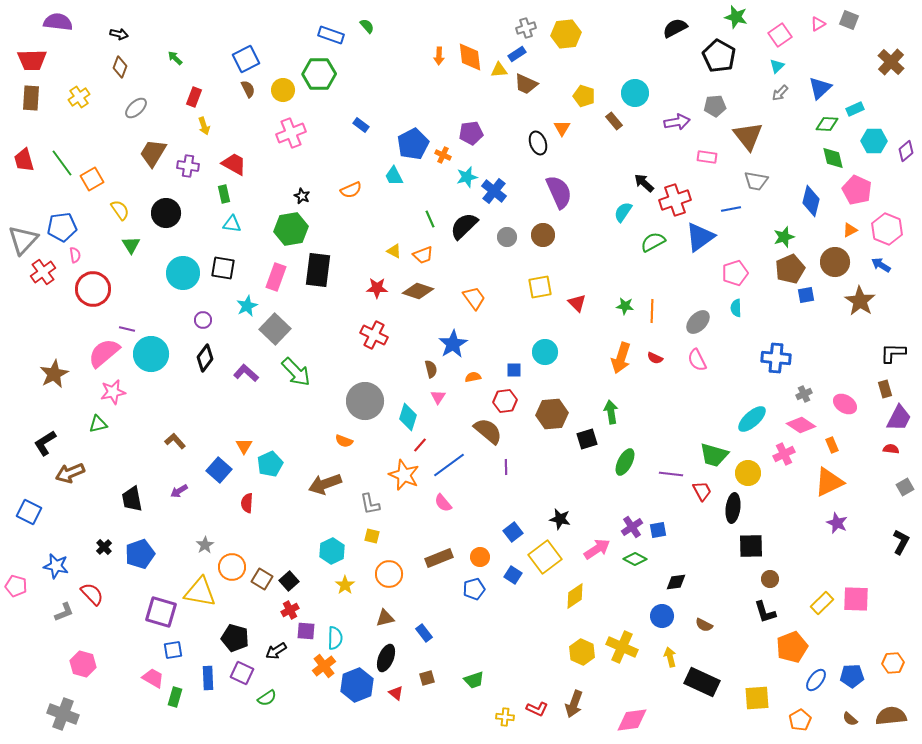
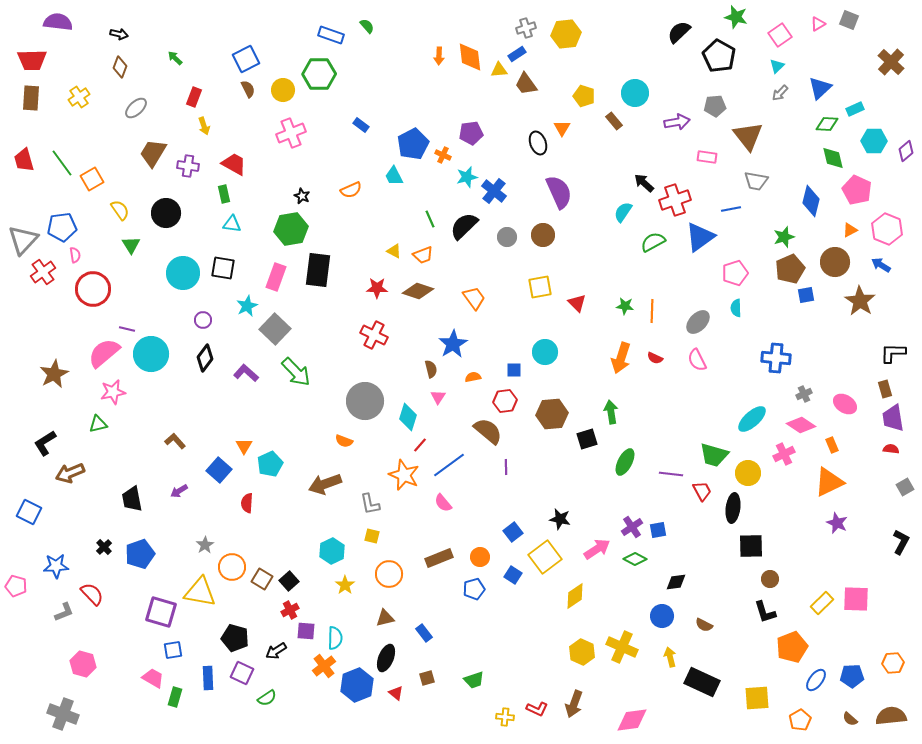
black semicircle at (675, 28): moved 4 px right, 4 px down; rotated 15 degrees counterclockwise
brown trapezoid at (526, 84): rotated 30 degrees clockwise
purple trapezoid at (899, 418): moved 6 px left; rotated 144 degrees clockwise
blue star at (56, 566): rotated 15 degrees counterclockwise
